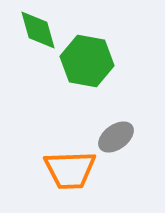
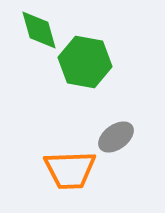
green diamond: moved 1 px right
green hexagon: moved 2 px left, 1 px down
